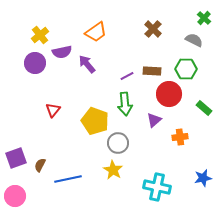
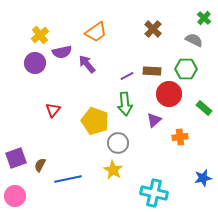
cyan cross: moved 3 px left, 6 px down
